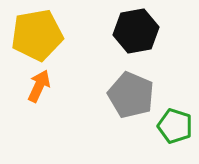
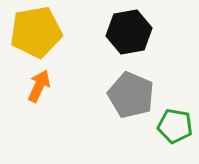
black hexagon: moved 7 px left, 1 px down
yellow pentagon: moved 1 px left, 3 px up
green pentagon: rotated 8 degrees counterclockwise
